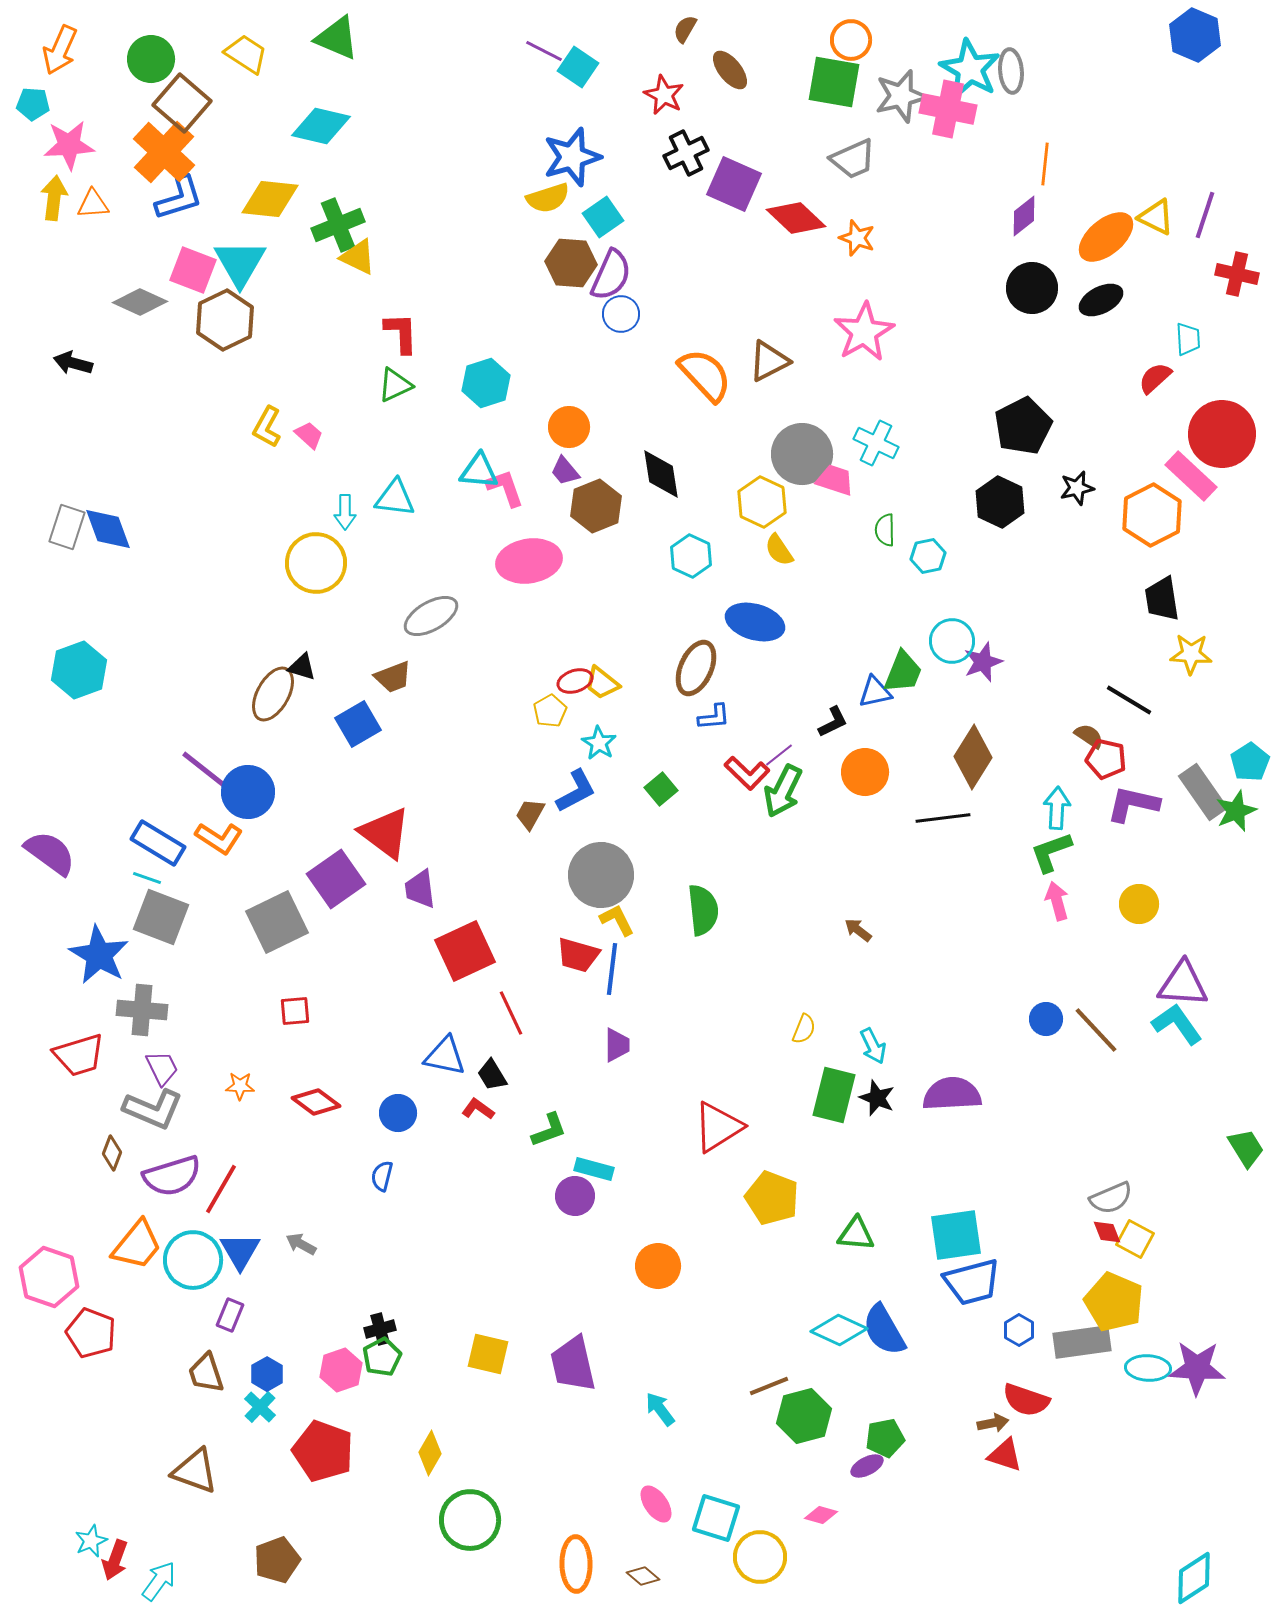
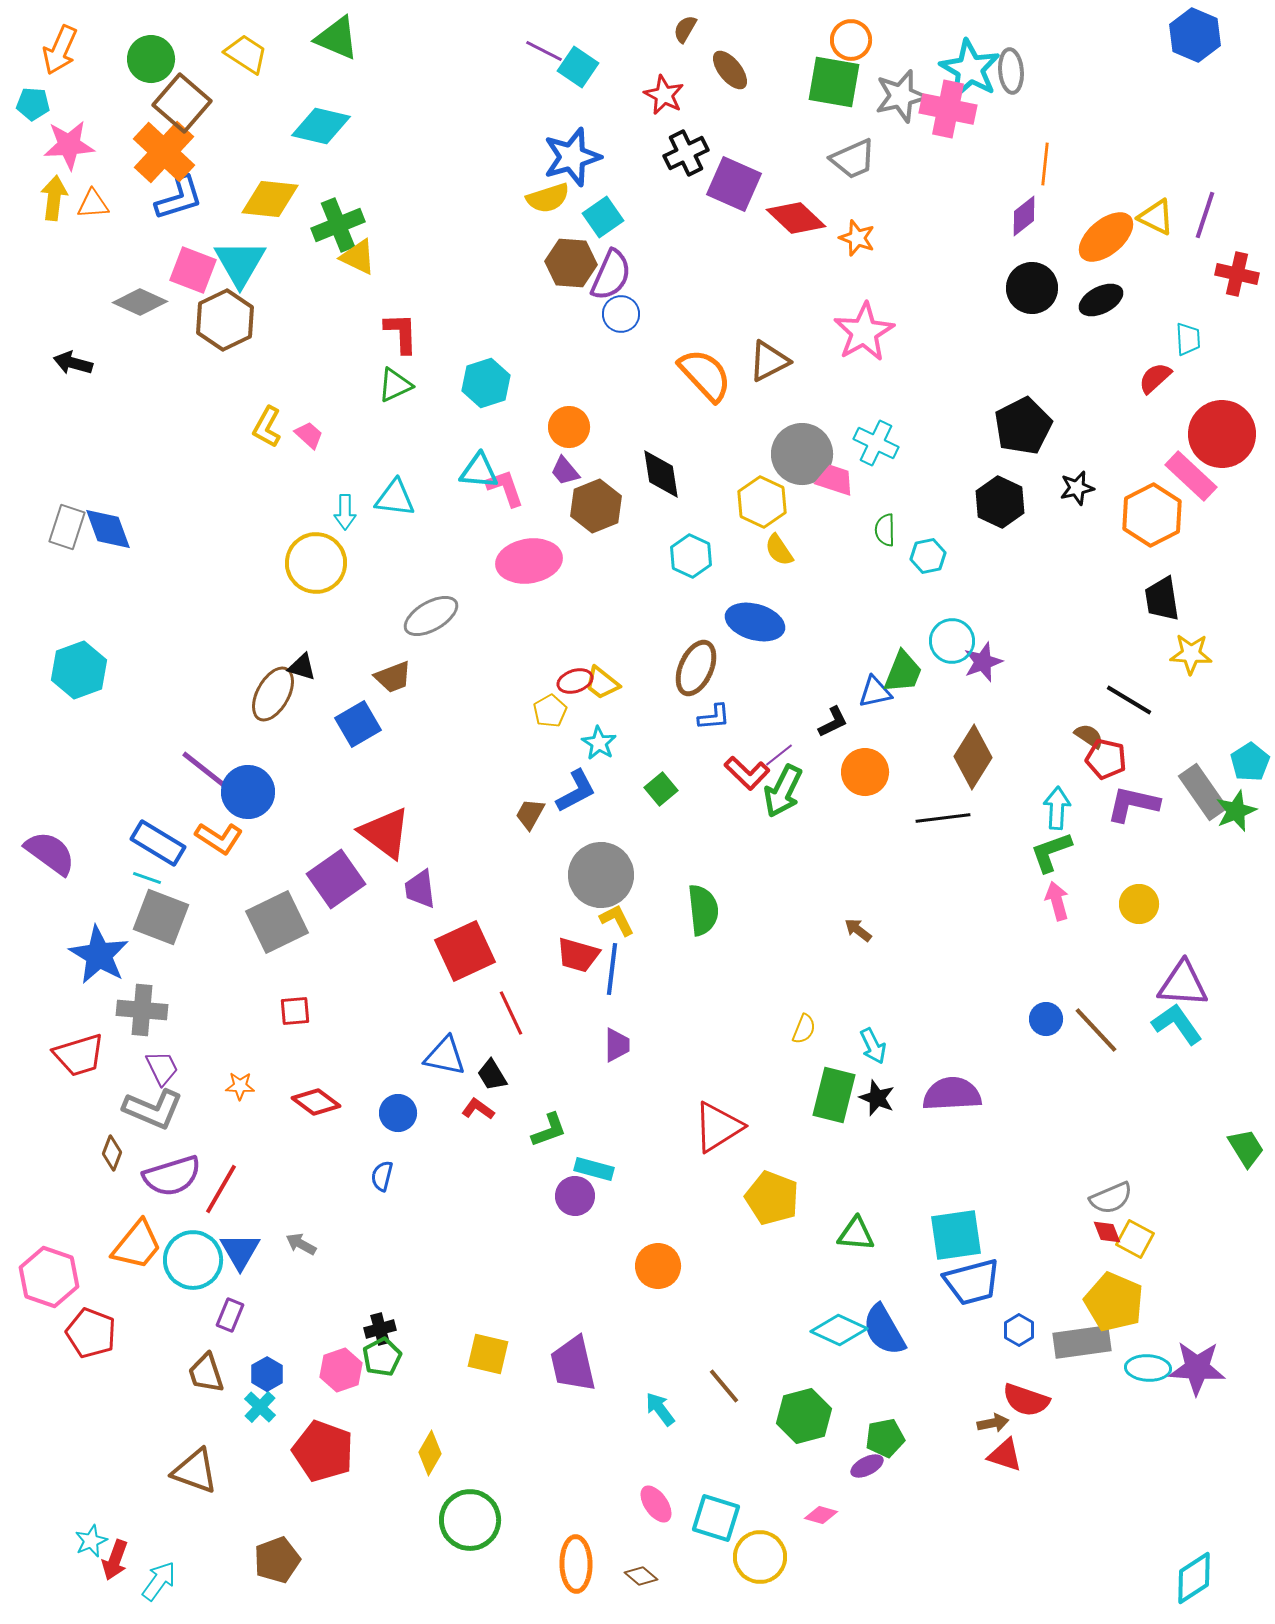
brown line at (769, 1386): moved 45 px left; rotated 72 degrees clockwise
brown diamond at (643, 1576): moved 2 px left
